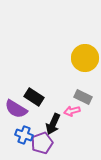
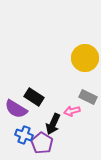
gray rectangle: moved 5 px right
purple pentagon: rotated 20 degrees counterclockwise
